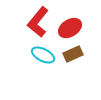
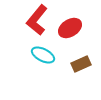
red L-shape: moved 1 px left, 2 px up
brown rectangle: moved 8 px right, 10 px down
